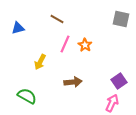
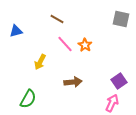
blue triangle: moved 2 px left, 3 px down
pink line: rotated 66 degrees counterclockwise
green semicircle: moved 1 px right, 3 px down; rotated 90 degrees clockwise
